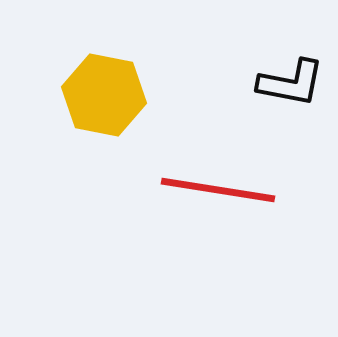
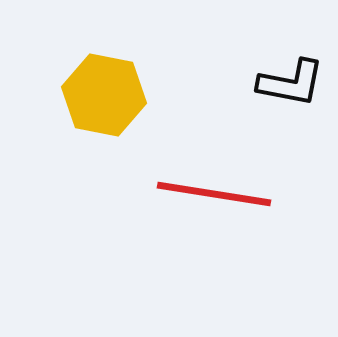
red line: moved 4 px left, 4 px down
